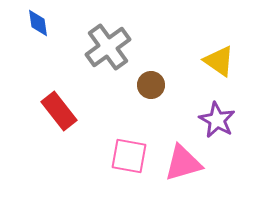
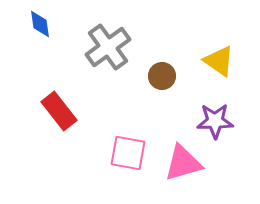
blue diamond: moved 2 px right, 1 px down
brown circle: moved 11 px right, 9 px up
purple star: moved 2 px left, 1 px down; rotated 30 degrees counterclockwise
pink square: moved 1 px left, 3 px up
